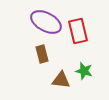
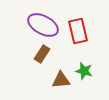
purple ellipse: moved 3 px left, 3 px down
brown rectangle: rotated 48 degrees clockwise
brown triangle: rotated 12 degrees counterclockwise
